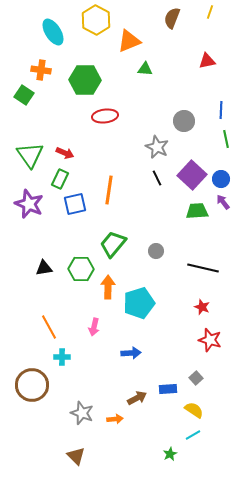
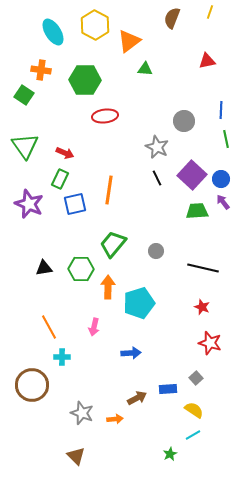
yellow hexagon at (96, 20): moved 1 px left, 5 px down
orange triangle at (129, 41): rotated 15 degrees counterclockwise
green triangle at (30, 155): moved 5 px left, 9 px up
red star at (210, 340): moved 3 px down
